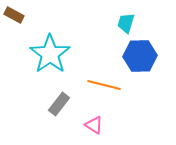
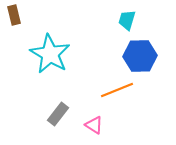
brown rectangle: rotated 48 degrees clockwise
cyan trapezoid: moved 1 px right, 3 px up
cyan star: rotated 6 degrees counterclockwise
orange line: moved 13 px right, 5 px down; rotated 36 degrees counterclockwise
gray rectangle: moved 1 px left, 10 px down
